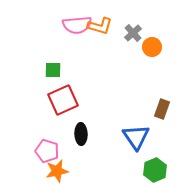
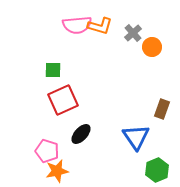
black ellipse: rotated 45 degrees clockwise
green hexagon: moved 2 px right
